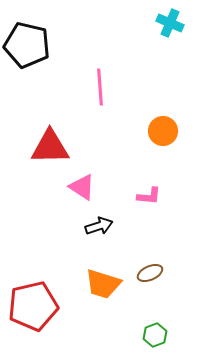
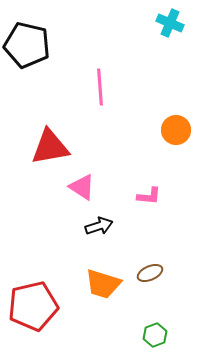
orange circle: moved 13 px right, 1 px up
red triangle: rotated 9 degrees counterclockwise
